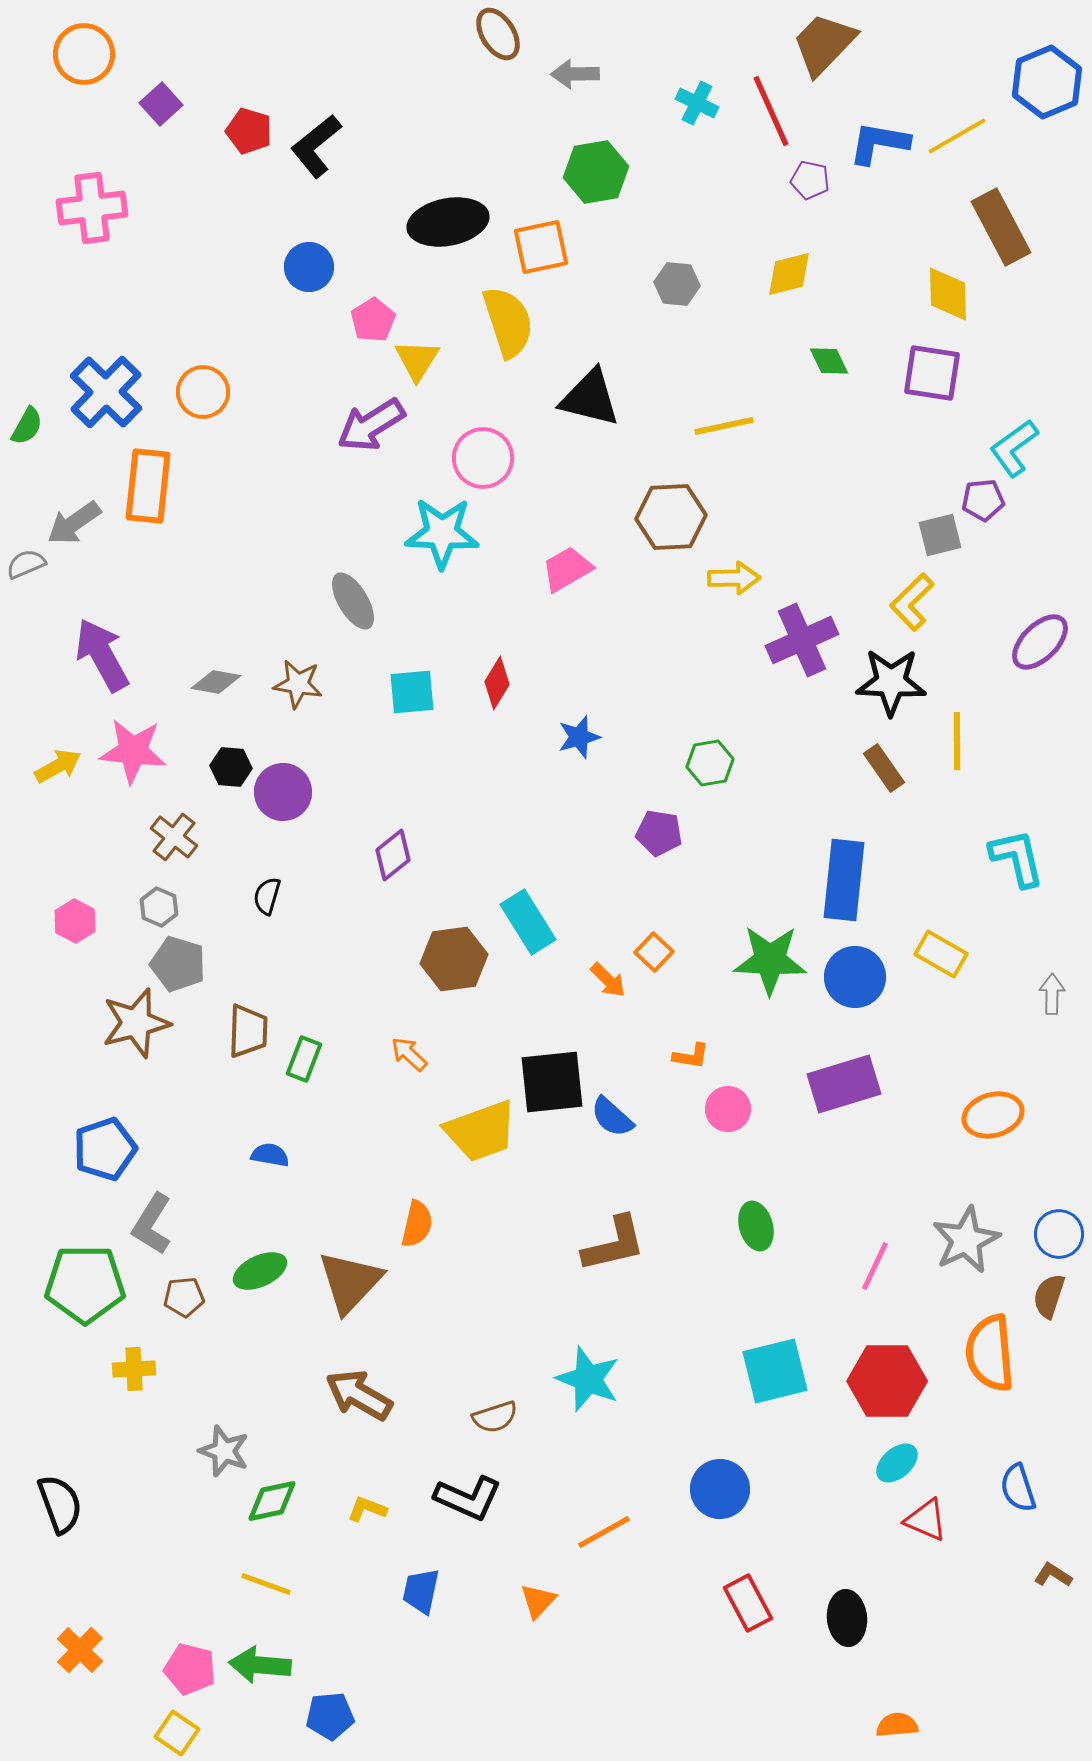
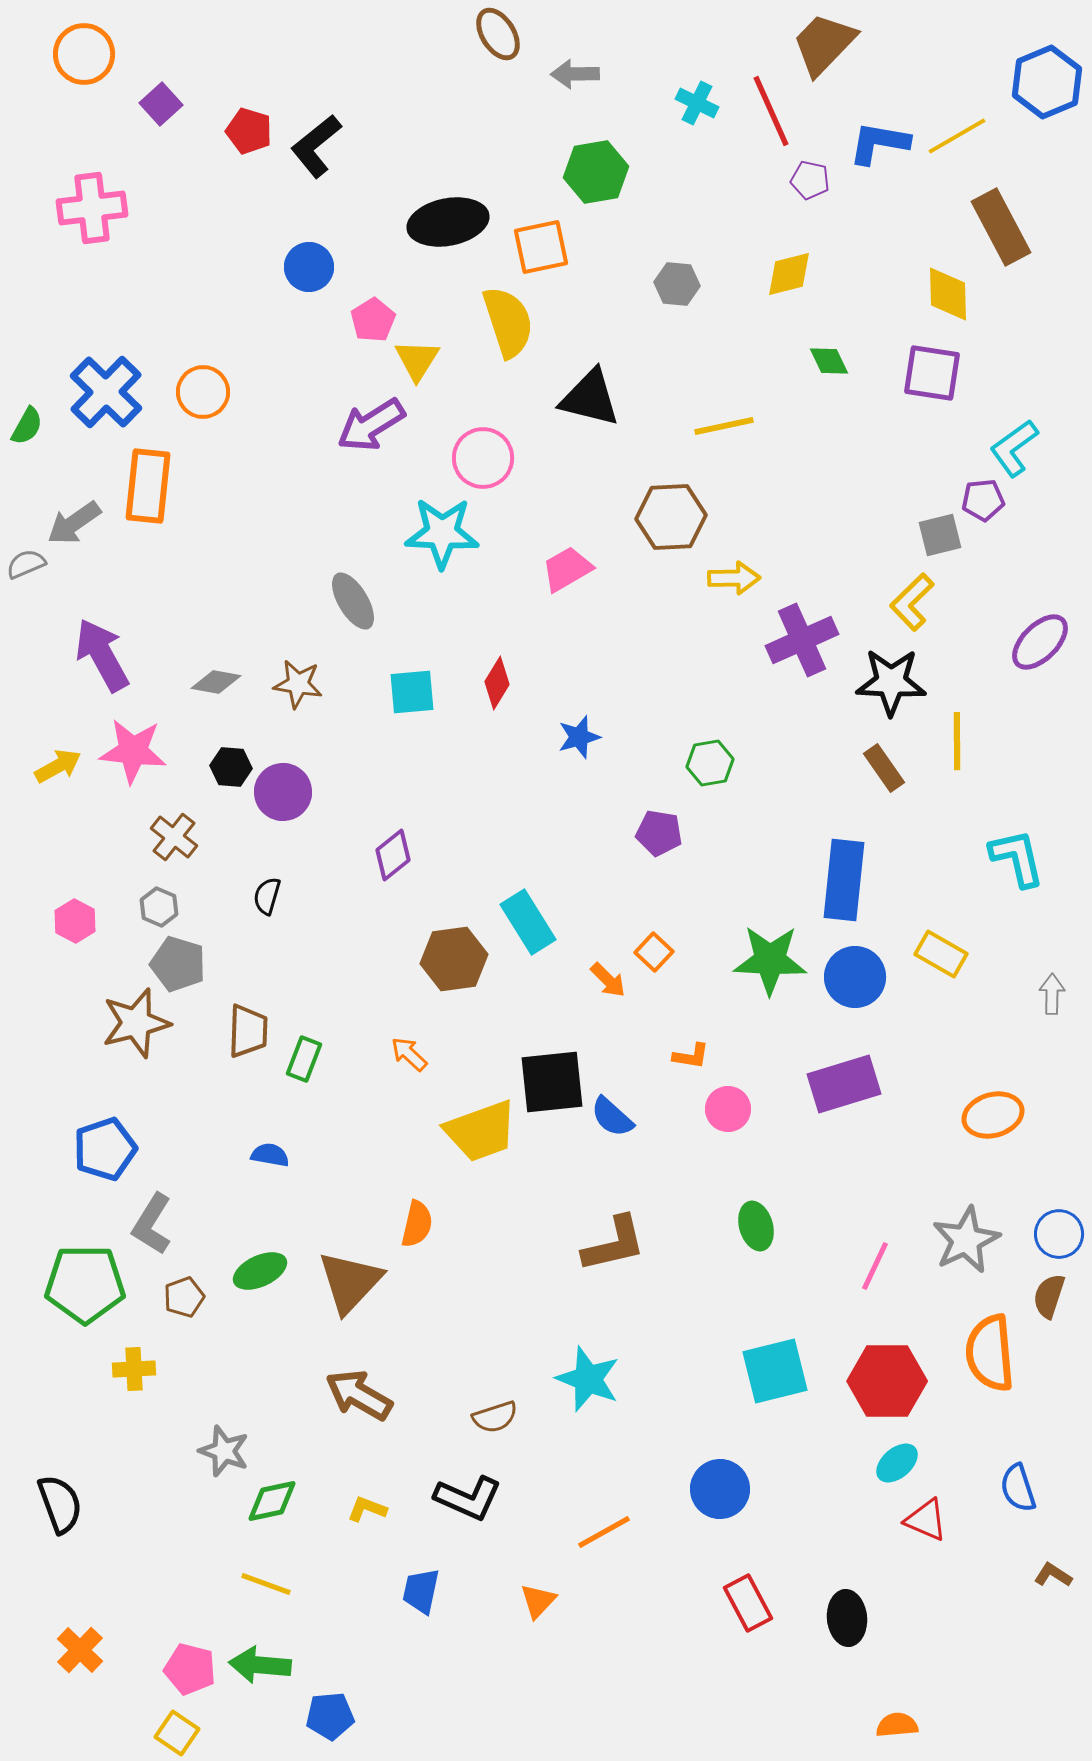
brown pentagon at (184, 1297): rotated 15 degrees counterclockwise
